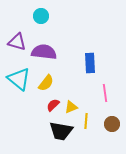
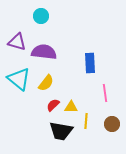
yellow triangle: rotated 24 degrees clockwise
